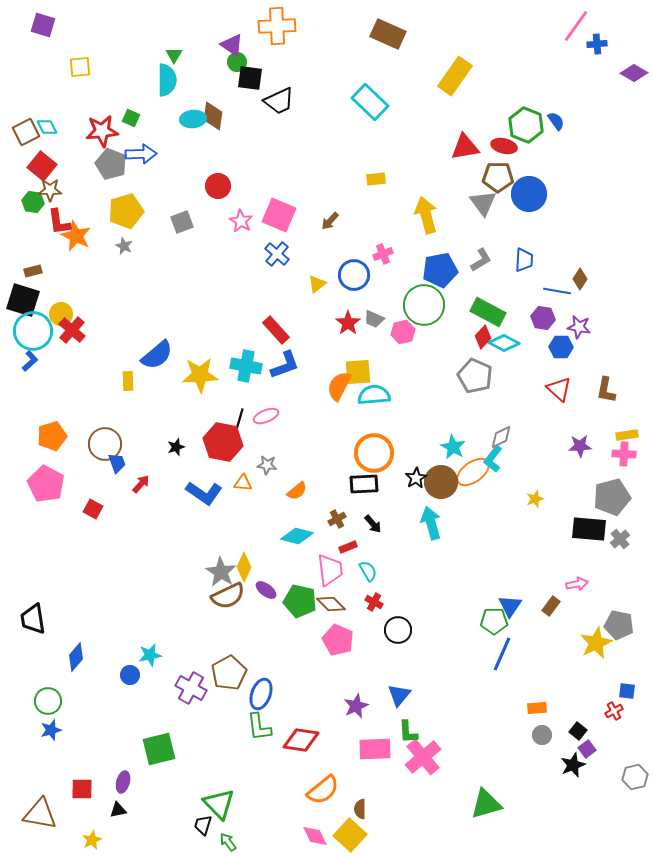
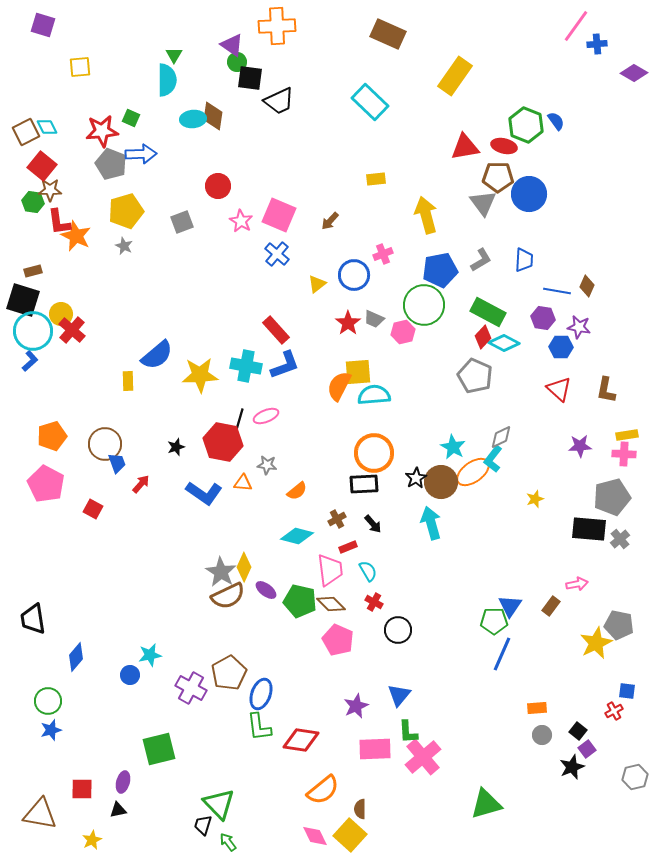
brown diamond at (580, 279): moved 7 px right, 7 px down; rotated 10 degrees counterclockwise
black star at (573, 765): moved 1 px left, 2 px down
